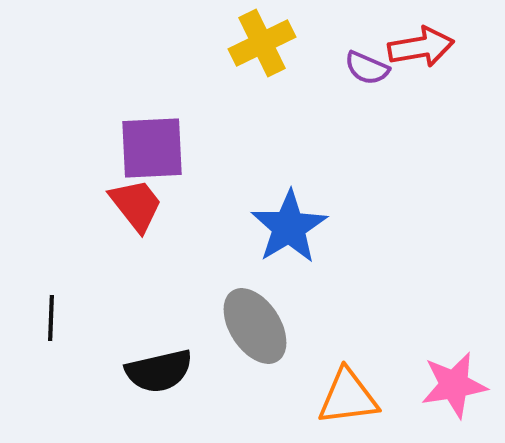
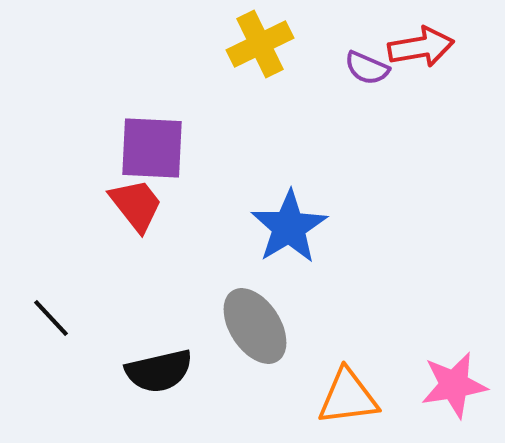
yellow cross: moved 2 px left, 1 px down
purple square: rotated 6 degrees clockwise
black line: rotated 45 degrees counterclockwise
